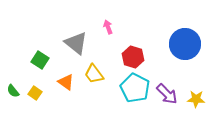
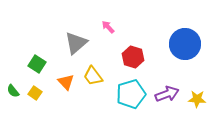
pink arrow: rotated 24 degrees counterclockwise
gray triangle: rotated 40 degrees clockwise
green square: moved 3 px left, 4 px down
yellow trapezoid: moved 1 px left, 2 px down
orange triangle: rotated 12 degrees clockwise
cyan pentagon: moved 4 px left, 6 px down; rotated 28 degrees clockwise
purple arrow: rotated 65 degrees counterclockwise
yellow star: moved 1 px right
